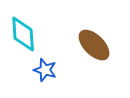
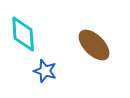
blue star: moved 1 px down
